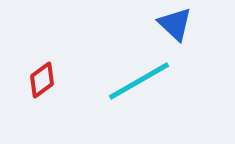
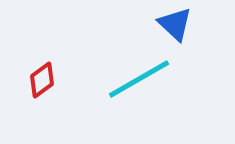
cyan line: moved 2 px up
